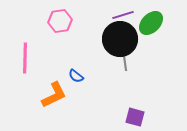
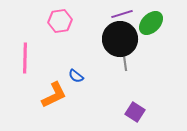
purple line: moved 1 px left, 1 px up
purple square: moved 5 px up; rotated 18 degrees clockwise
